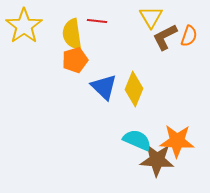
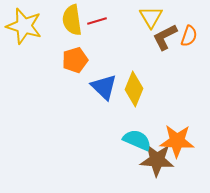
red line: rotated 24 degrees counterclockwise
yellow star: rotated 21 degrees counterclockwise
yellow semicircle: moved 14 px up
